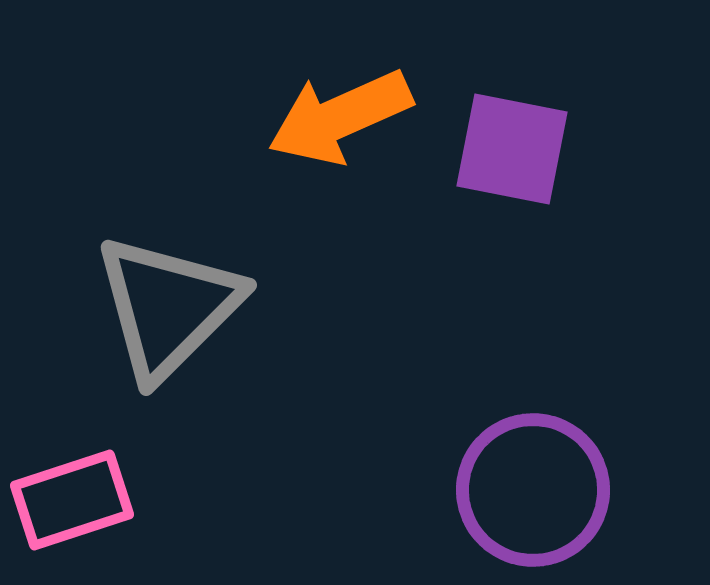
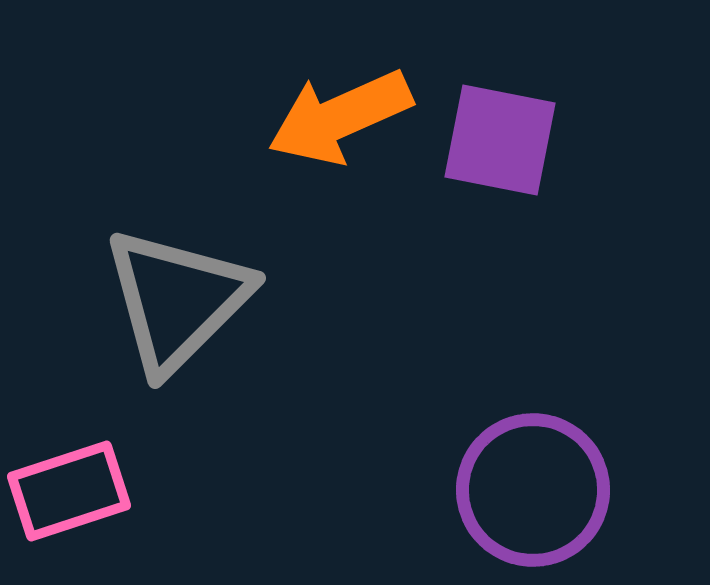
purple square: moved 12 px left, 9 px up
gray triangle: moved 9 px right, 7 px up
pink rectangle: moved 3 px left, 9 px up
